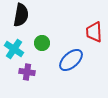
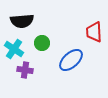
black semicircle: moved 1 px right, 6 px down; rotated 75 degrees clockwise
purple cross: moved 2 px left, 2 px up
